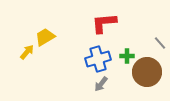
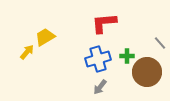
gray arrow: moved 1 px left, 3 px down
